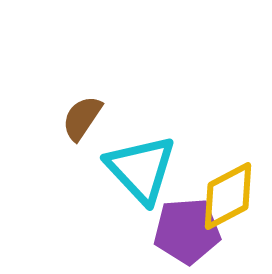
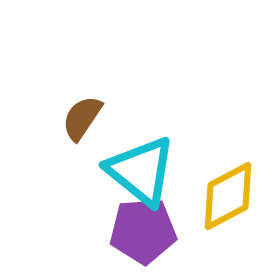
cyan triangle: moved 2 px down; rotated 8 degrees counterclockwise
purple pentagon: moved 44 px left
